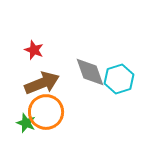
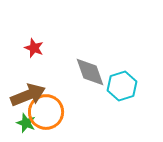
red star: moved 2 px up
cyan hexagon: moved 3 px right, 7 px down
brown arrow: moved 14 px left, 12 px down
